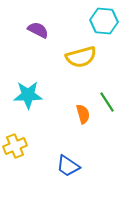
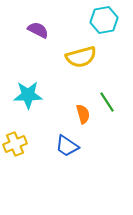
cyan hexagon: moved 1 px up; rotated 16 degrees counterclockwise
yellow cross: moved 2 px up
blue trapezoid: moved 1 px left, 20 px up
